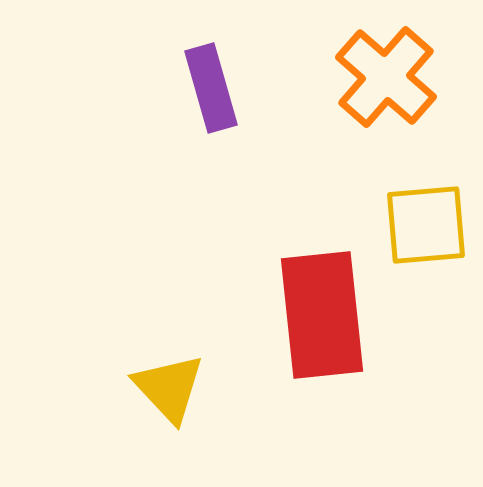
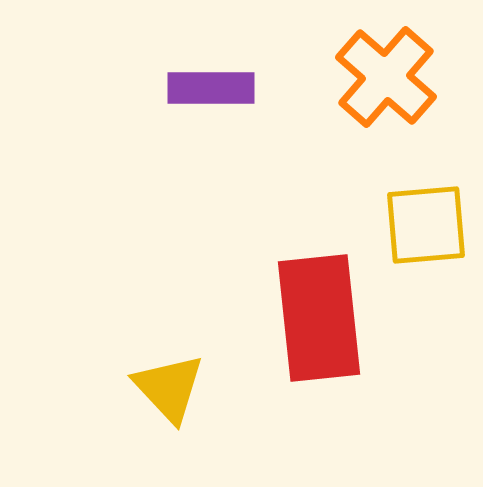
purple rectangle: rotated 74 degrees counterclockwise
red rectangle: moved 3 px left, 3 px down
